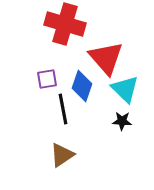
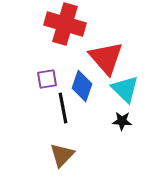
black line: moved 1 px up
brown triangle: rotated 12 degrees counterclockwise
